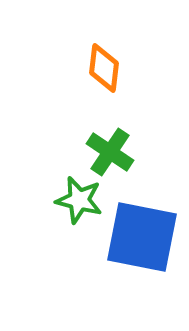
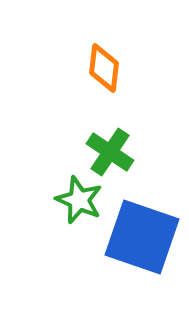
green star: rotated 9 degrees clockwise
blue square: rotated 8 degrees clockwise
